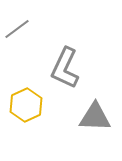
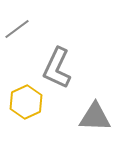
gray L-shape: moved 8 px left
yellow hexagon: moved 3 px up
